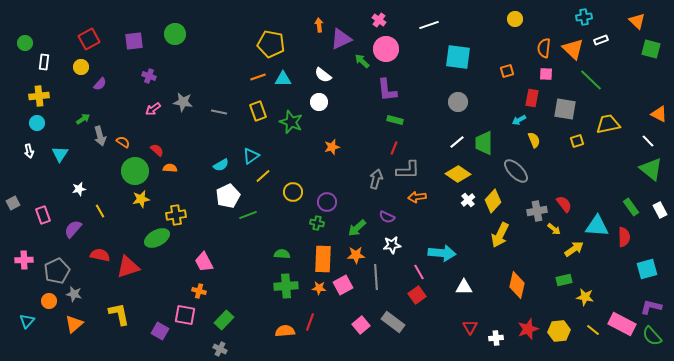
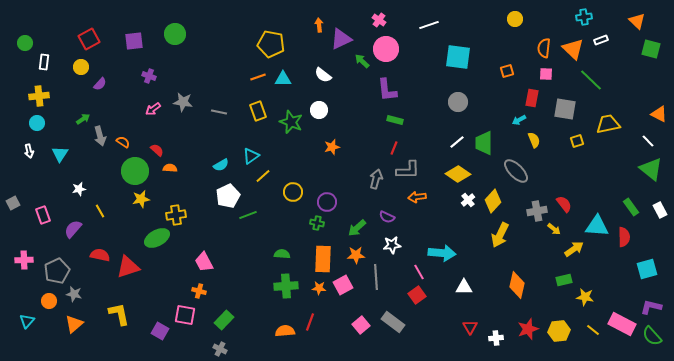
white circle at (319, 102): moved 8 px down
